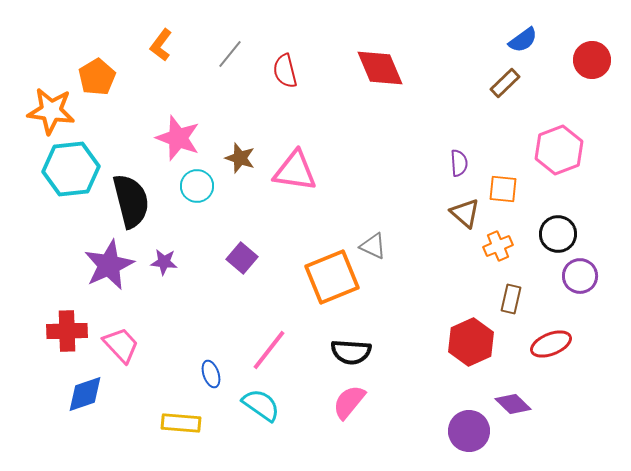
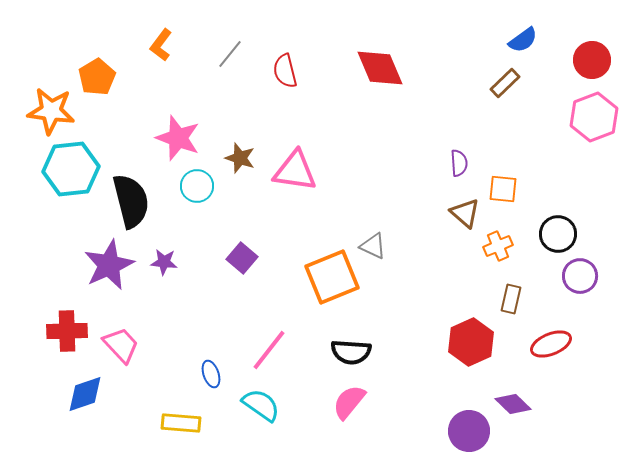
pink hexagon at (559, 150): moved 35 px right, 33 px up
